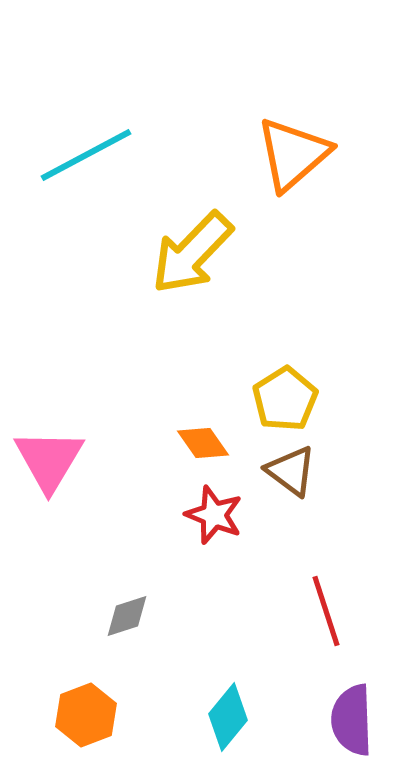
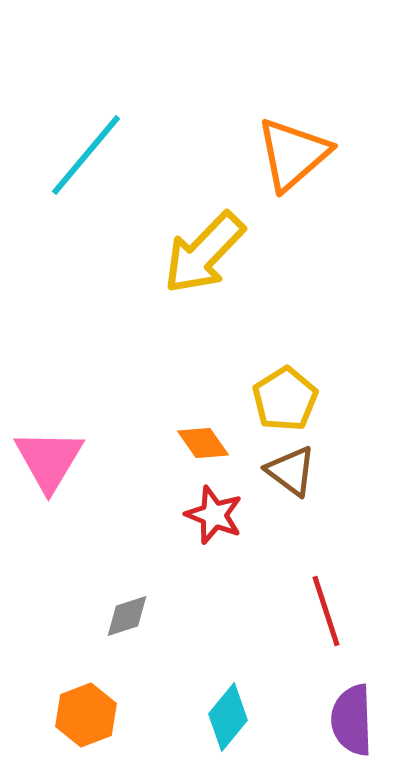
cyan line: rotated 22 degrees counterclockwise
yellow arrow: moved 12 px right
